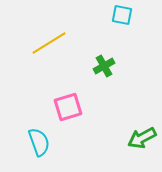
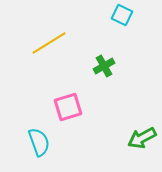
cyan square: rotated 15 degrees clockwise
